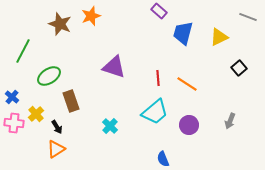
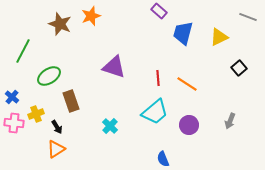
yellow cross: rotated 21 degrees clockwise
